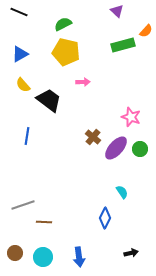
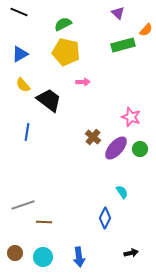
purple triangle: moved 1 px right, 2 px down
orange semicircle: moved 1 px up
blue line: moved 4 px up
